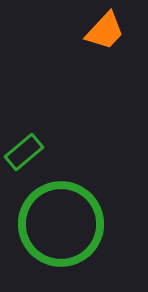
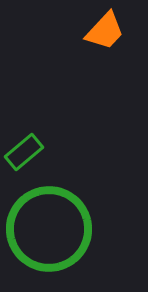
green circle: moved 12 px left, 5 px down
